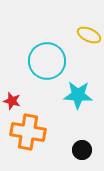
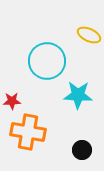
red star: rotated 18 degrees counterclockwise
